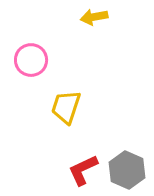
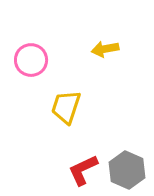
yellow arrow: moved 11 px right, 32 px down
